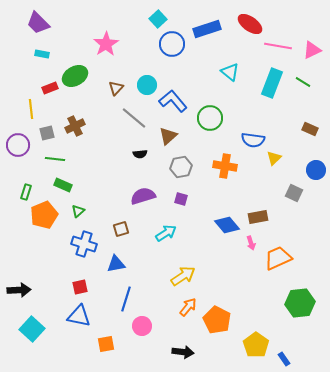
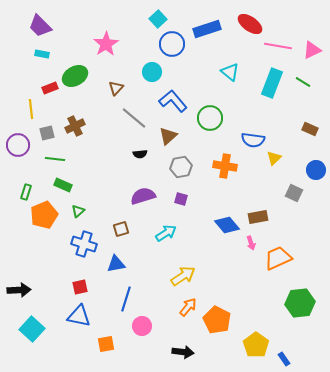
purple trapezoid at (38, 23): moved 2 px right, 3 px down
cyan circle at (147, 85): moved 5 px right, 13 px up
